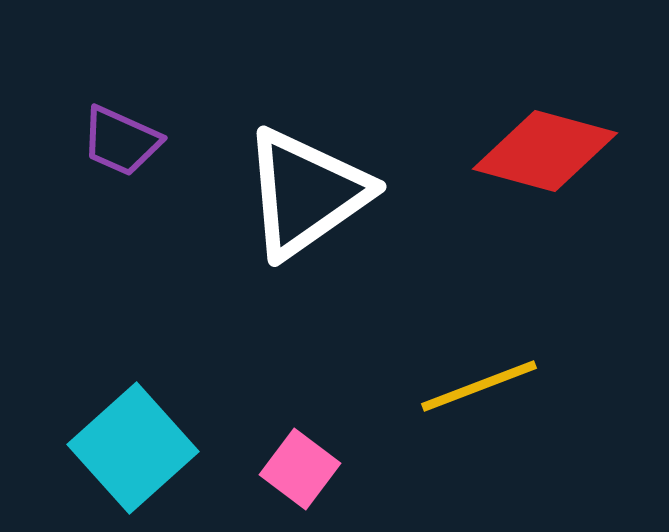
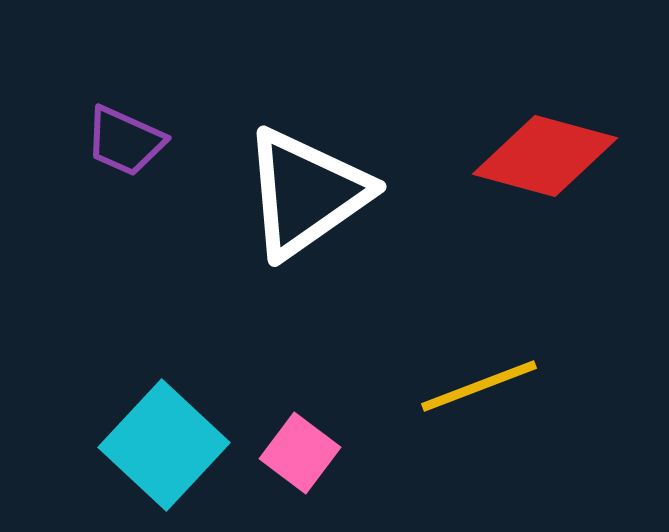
purple trapezoid: moved 4 px right
red diamond: moved 5 px down
cyan square: moved 31 px right, 3 px up; rotated 5 degrees counterclockwise
pink square: moved 16 px up
